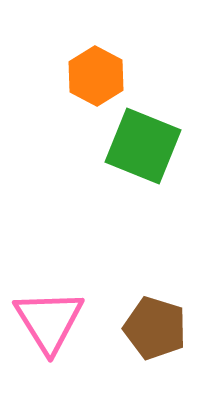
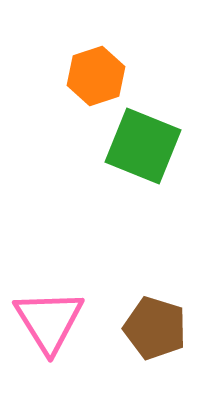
orange hexagon: rotated 14 degrees clockwise
